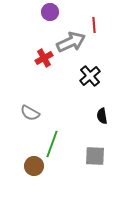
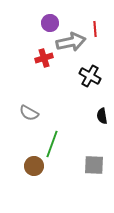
purple circle: moved 11 px down
red line: moved 1 px right, 4 px down
gray arrow: rotated 12 degrees clockwise
red cross: rotated 12 degrees clockwise
black cross: rotated 20 degrees counterclockwise
gray semicircle: moved 1 px left
gray square: moved 1 px left, 9 px down
